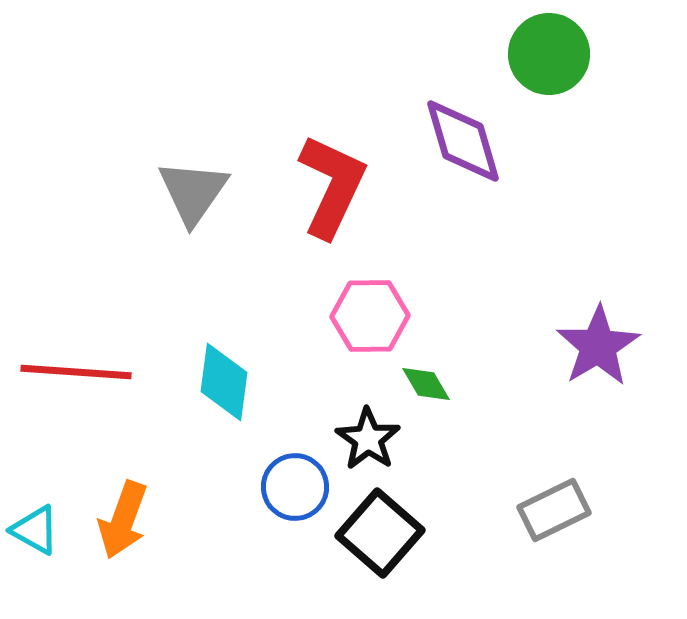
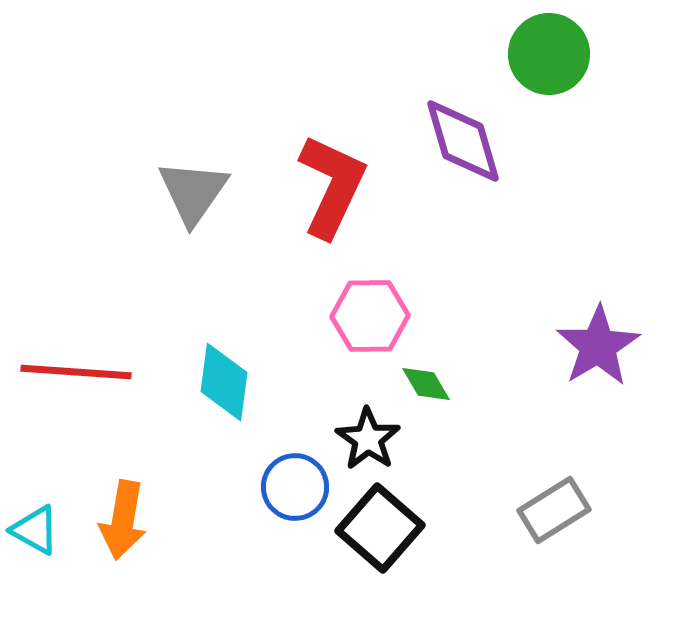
gray rectangle: rotated 6 degrees counterclockwise
orange arrow: rotated 10 degrees counterclockwise
black square: moved 5 px up
